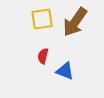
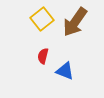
yellow square: rotated 30 degrees counterclockwise
